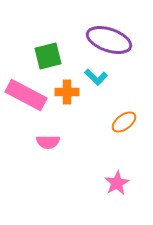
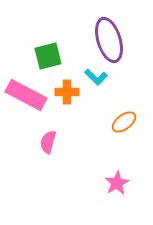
purple ellipse: rotated 54 degrees clockwise
pink semicircle: rotated 105 degrees clockwise
